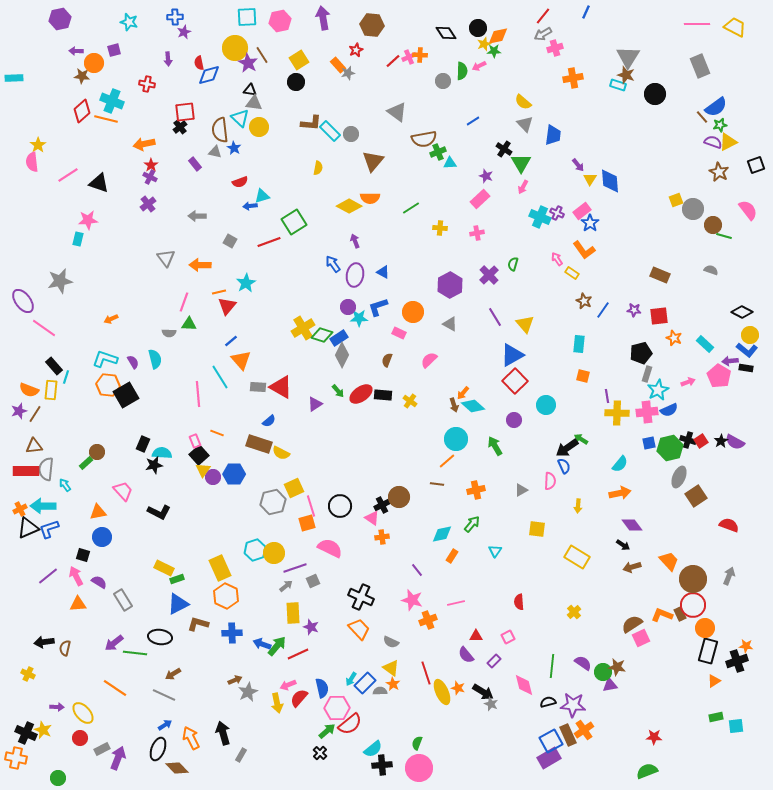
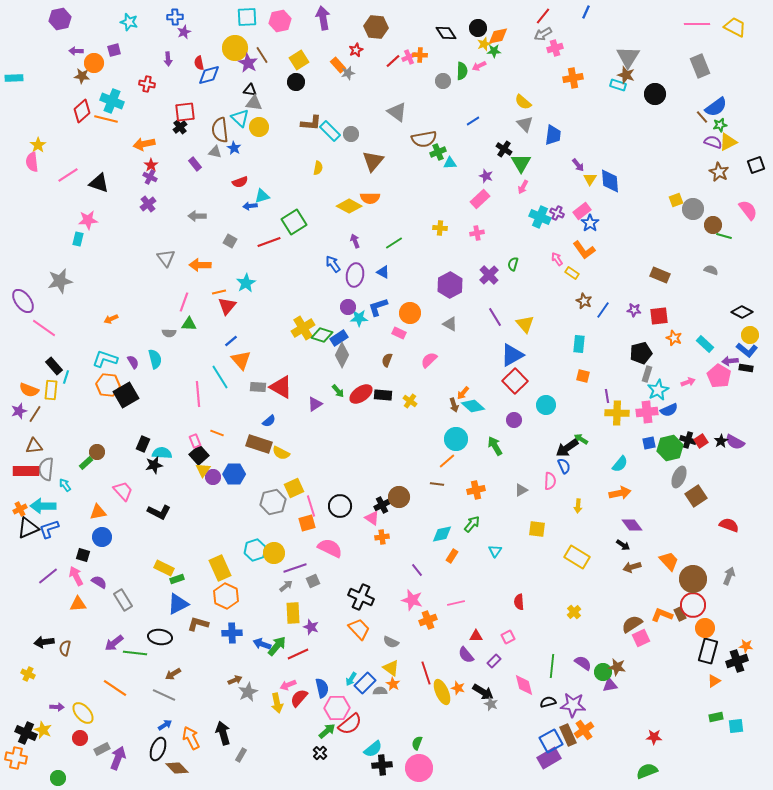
brown hexagon at (372, 25): moved 4 px right, 2 px down
green line at (411, 208): moved 17 px left, 35 px down
orange circle at (413, 312): moved 3 px left, 1 px down
